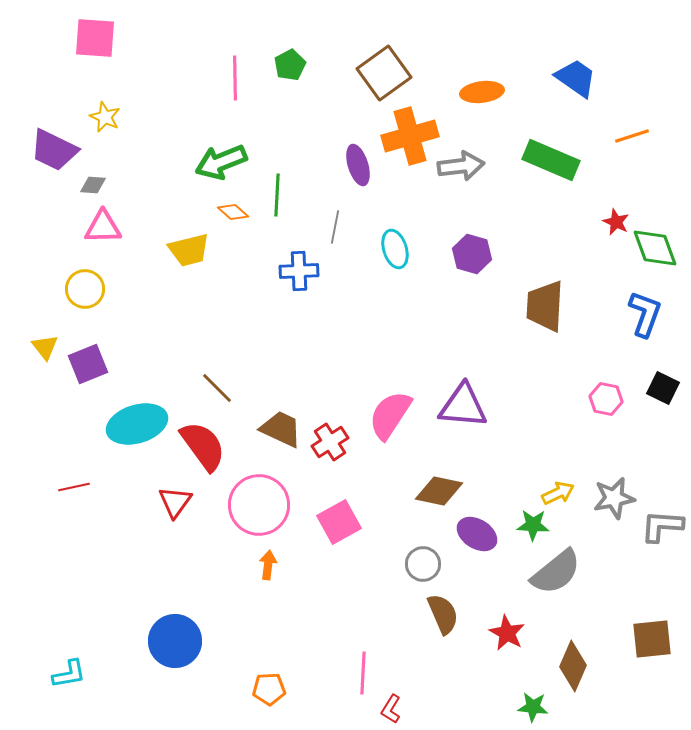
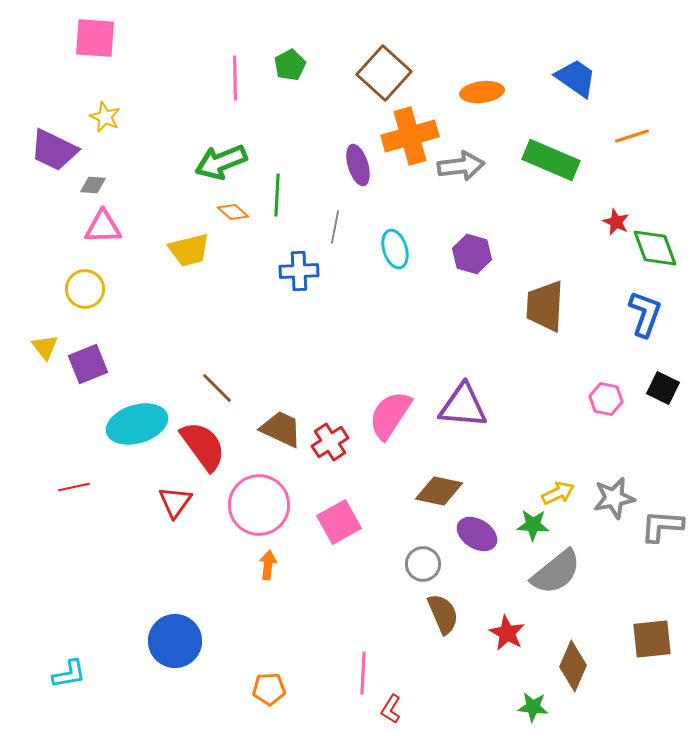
brown square at (384, 73): rotated 12 degrees counterclockwise
